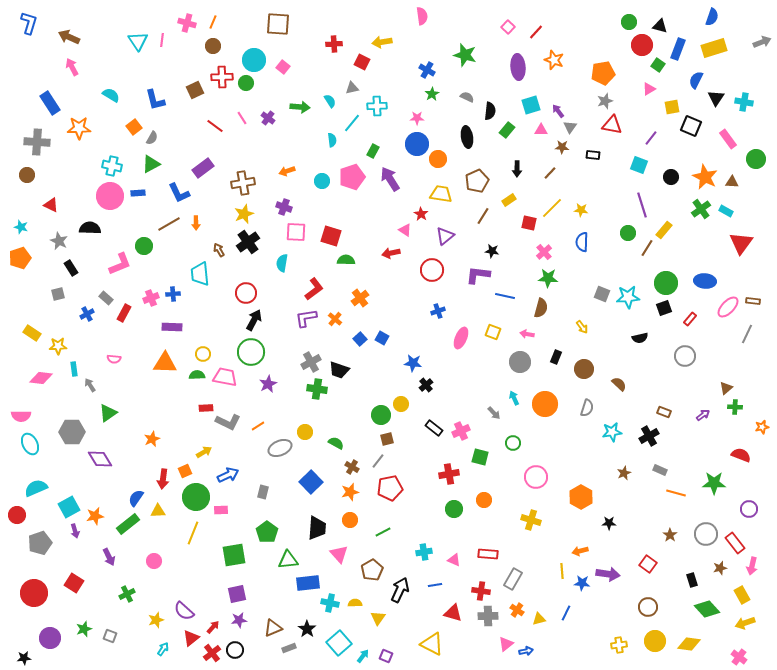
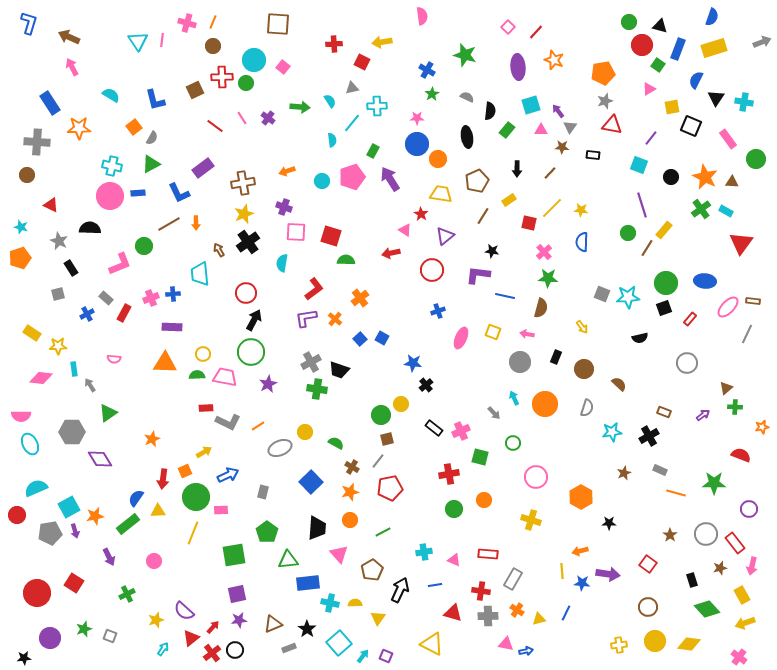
gray circle at (685, 356): moved 2 px right, 7 px down
gray pentagon at (40, 543): moved 10 px right, 10 px up; rotated 10 degrees clockwise
red circle at (34, 593): moved 3 px right
brown triangle at (273, 628): moved 4 px up
pink triangle at (506, 644): rotated 49 degrees clockwise
